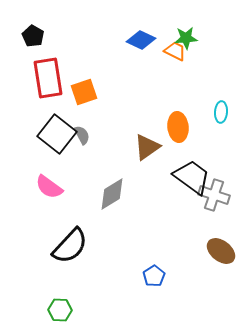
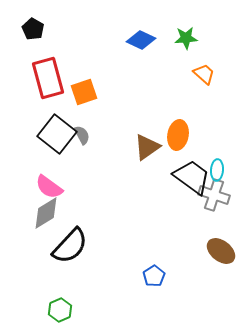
black pentagon: moved 7 px up
orange trapezoid: moved 29 px right, 23 px down; rotated 15 degrees clockwise
red rectangle: rotated 6 degrees counterclockwise
cyan ellipse: moved 4 px left, 58 px down
orange ellipse: moved 8 px down; rotated 16 degrees clockwise
gray diamond: moved 66 px left, 19 px down
green hexagon: rotated 25 degrees counterclockwise
